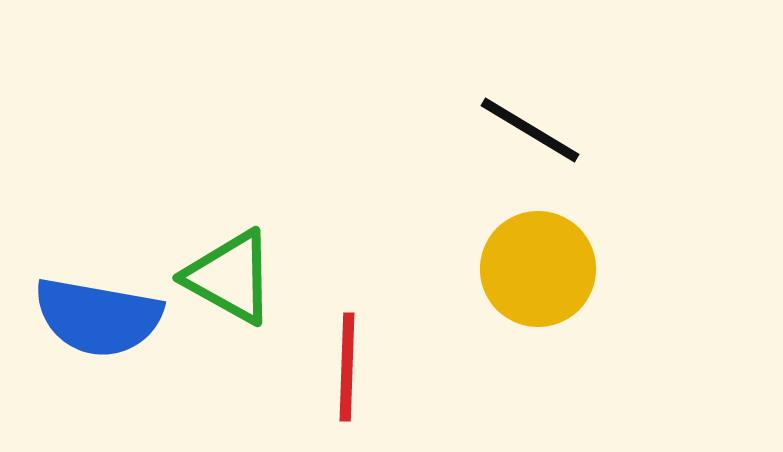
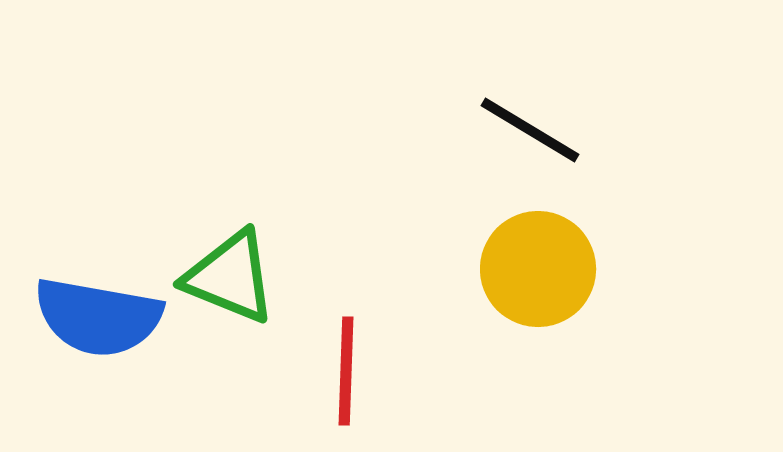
green triangle: rotated 7 degrees counterclockwise
red line: moved 1 px left, 4 px down
